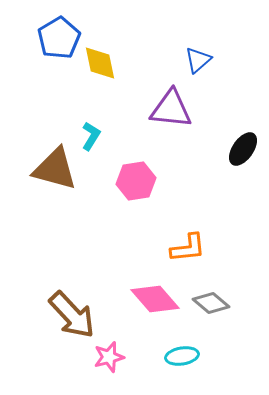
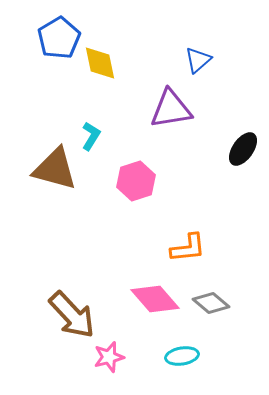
purple triangle: rotated 15 degrees counterclockwise
pink hexagon: rotated 9 degrees counterclockwise
